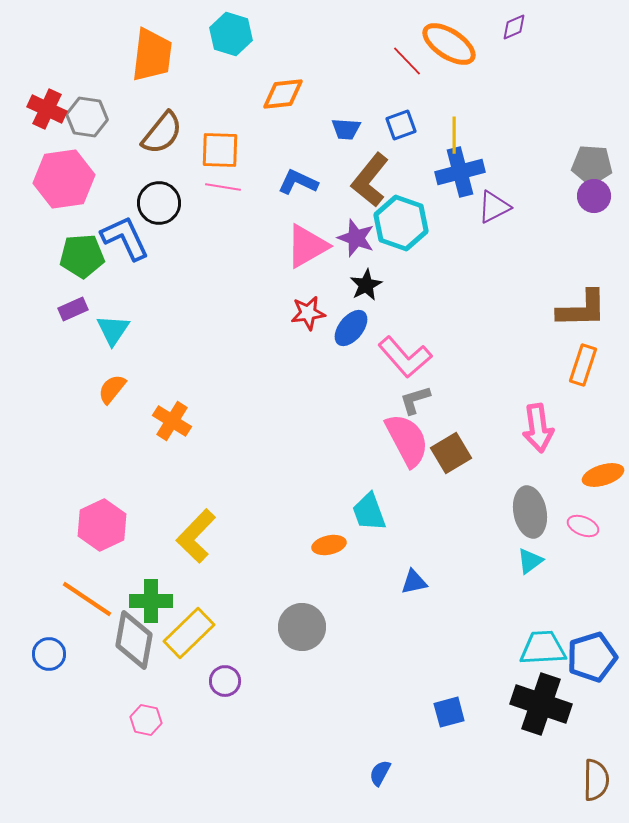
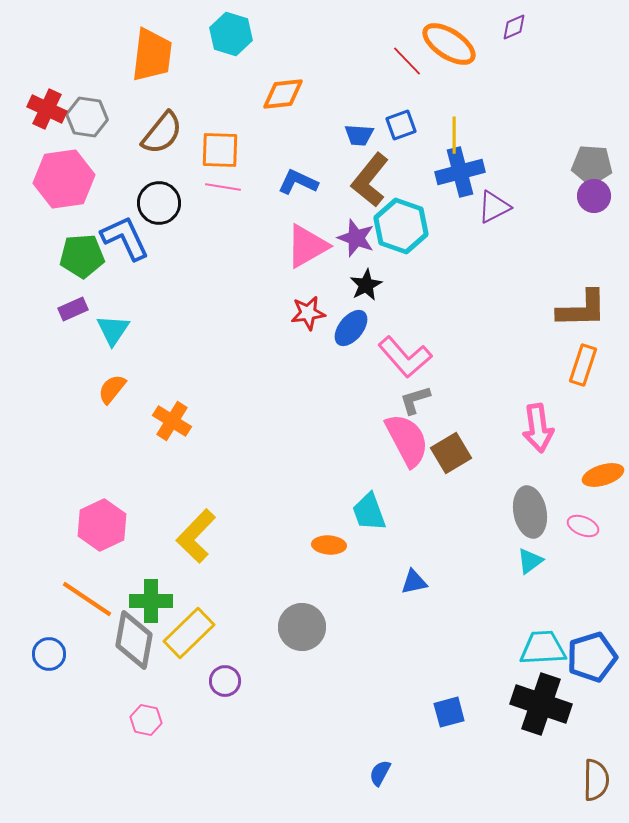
blue trapezoid at (346, 129): moved 13 px right, 6 px down
cyan hexagon at (401, 223): moved 3 px down
orange ellipse at (329, 545): rotated 16 degrees clockwise
